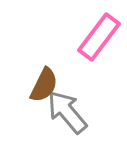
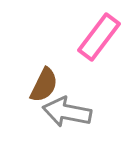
gray arrow: rotated 39 degrees counterclockwise
